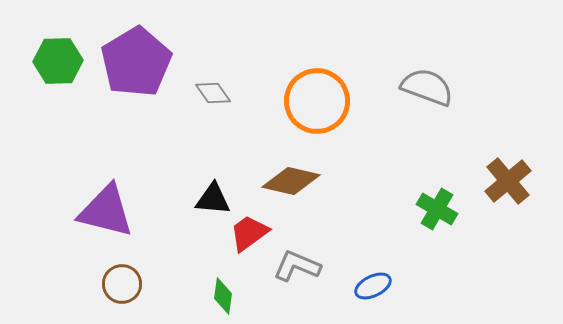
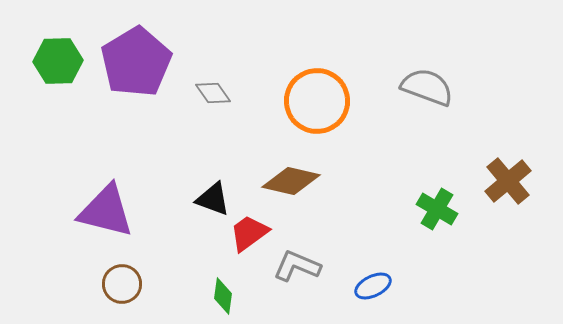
black triangle: rotated 15 degrees clockwise
